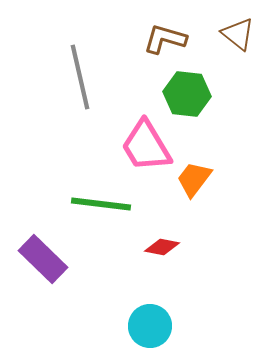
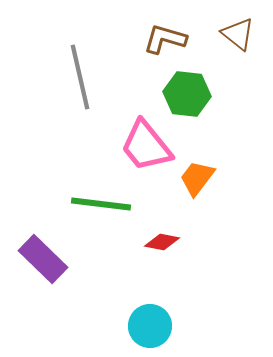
pink trapezoid: rotated 8 degrees counterclockwise
orange trapezoid: moved 3 px right, 1 px up
red diamond: moved 5 px up
